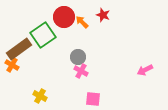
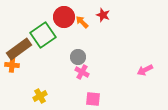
orange cross: rotated 24 degrees counterclockwise
pink cross: moved 1 px right, 1 px down
yellow cross: rotated 32 degrees clockwise
